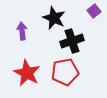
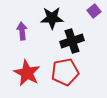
black star: moved 2 px left; rotated 25 degrees counterclockwise
